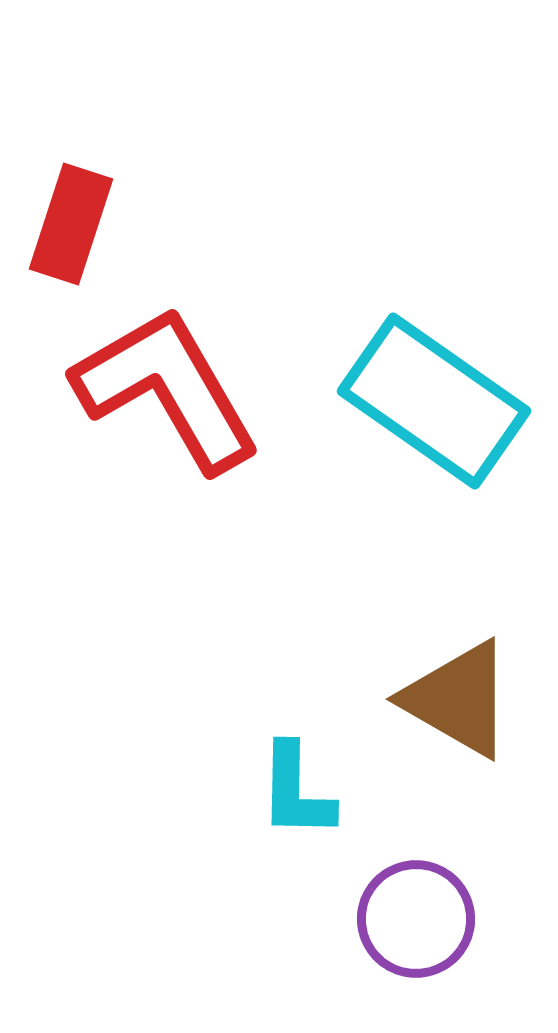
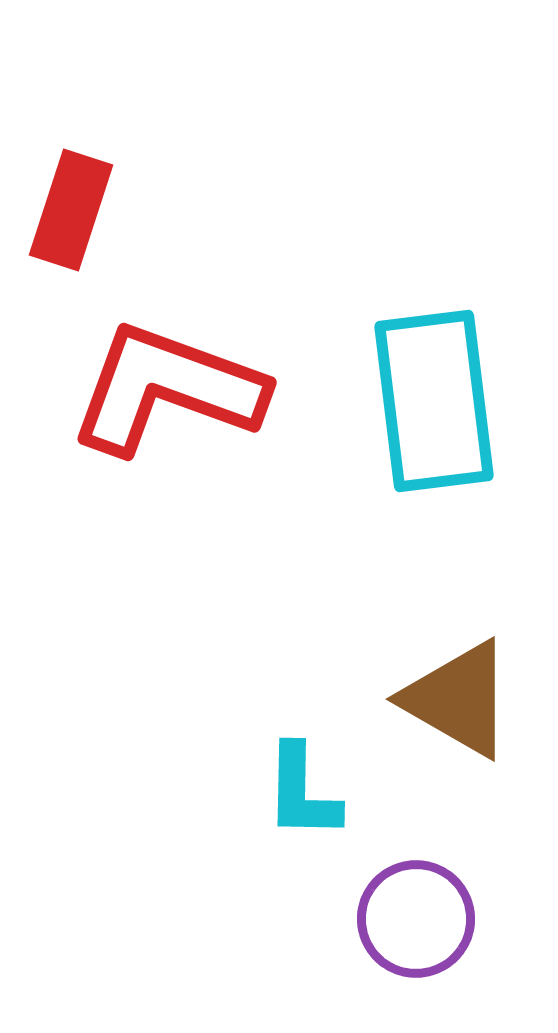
red rectangle: moved 14 px up
red L-shape: rotated 40 degrees counterclockwise
cyan rectangle: rotated 48 degrees clockwise
cyan L-shape: moved 6 px right, 1 px down
